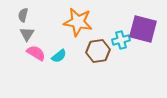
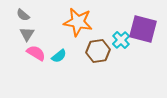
gray semicircle: rotated 64 degrees counterclockwise
cyan cross: rotated 30 degrees counterclockwise
